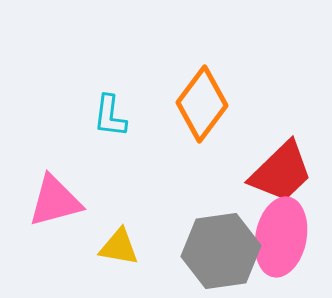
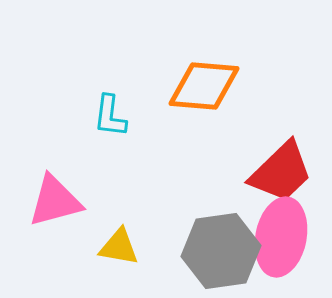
orange diamond: moved 2 px right, 18 px up; rotated 58 degrees clockwise
